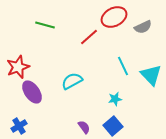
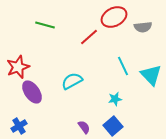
gray semicircle: rotated 18 degrees clockwise
